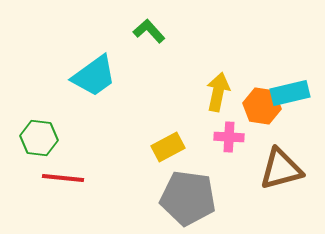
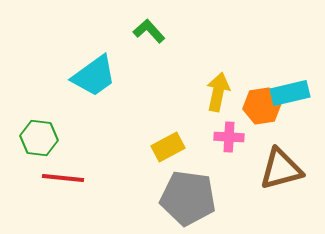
orange hexagon: rotated 18 degrees counterclockwise
